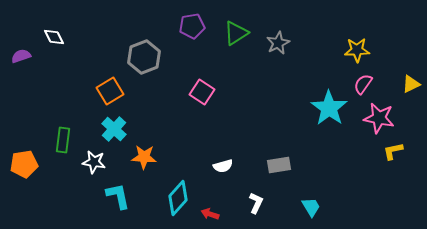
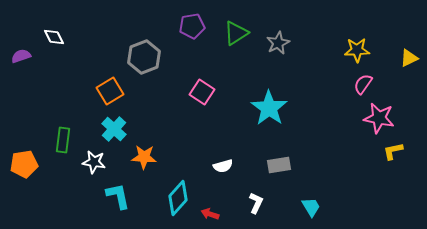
yellow triangle: moved 2 px left, 26 px up
cyan star: moved 60 px left
